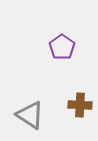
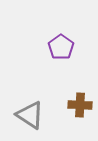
purple pentagon: moved 1 px left
